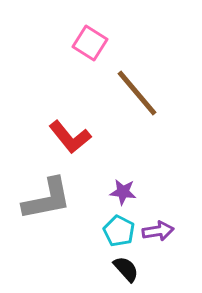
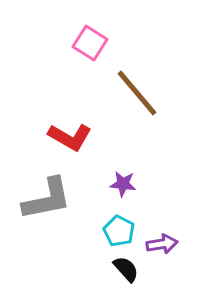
red L-shape: rotated 21 degrees counterclockwise
purple star: moved 8 px up
purple arrow: moved 4 px right, 13 px down
